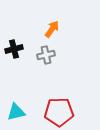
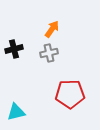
gray cross: moved 3 px right, 2 px up
red pentagon: moved 11 px right, 18 px up
